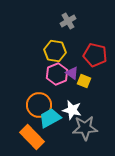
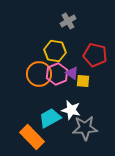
yellow square: moved 1 px left; rotated 16 degrees counterclockwise
orange circle: moved 31 px up
white star: moved 1 px left
